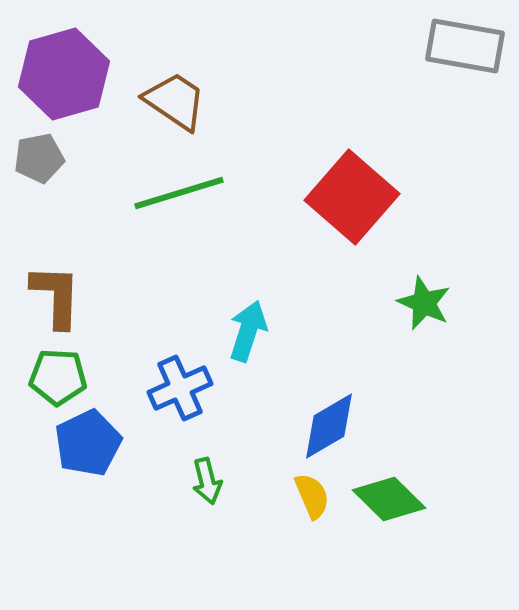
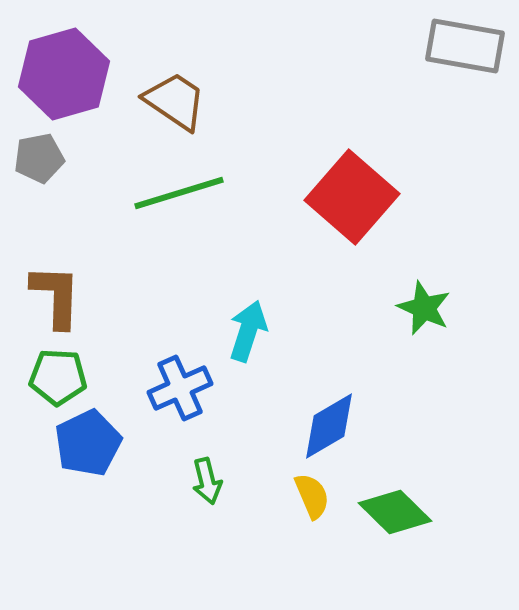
green star: moved 5 px down
green diamond: moved 6 px right, 13 px down
